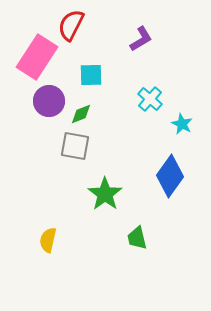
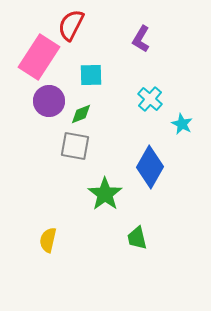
purple L-shape: rotated 152 degrees clockwise
pink rectangle: moved 2 px right
blue diamond: moved 20 px left, 9 px up; rotated 6 degrees counterclockwise
